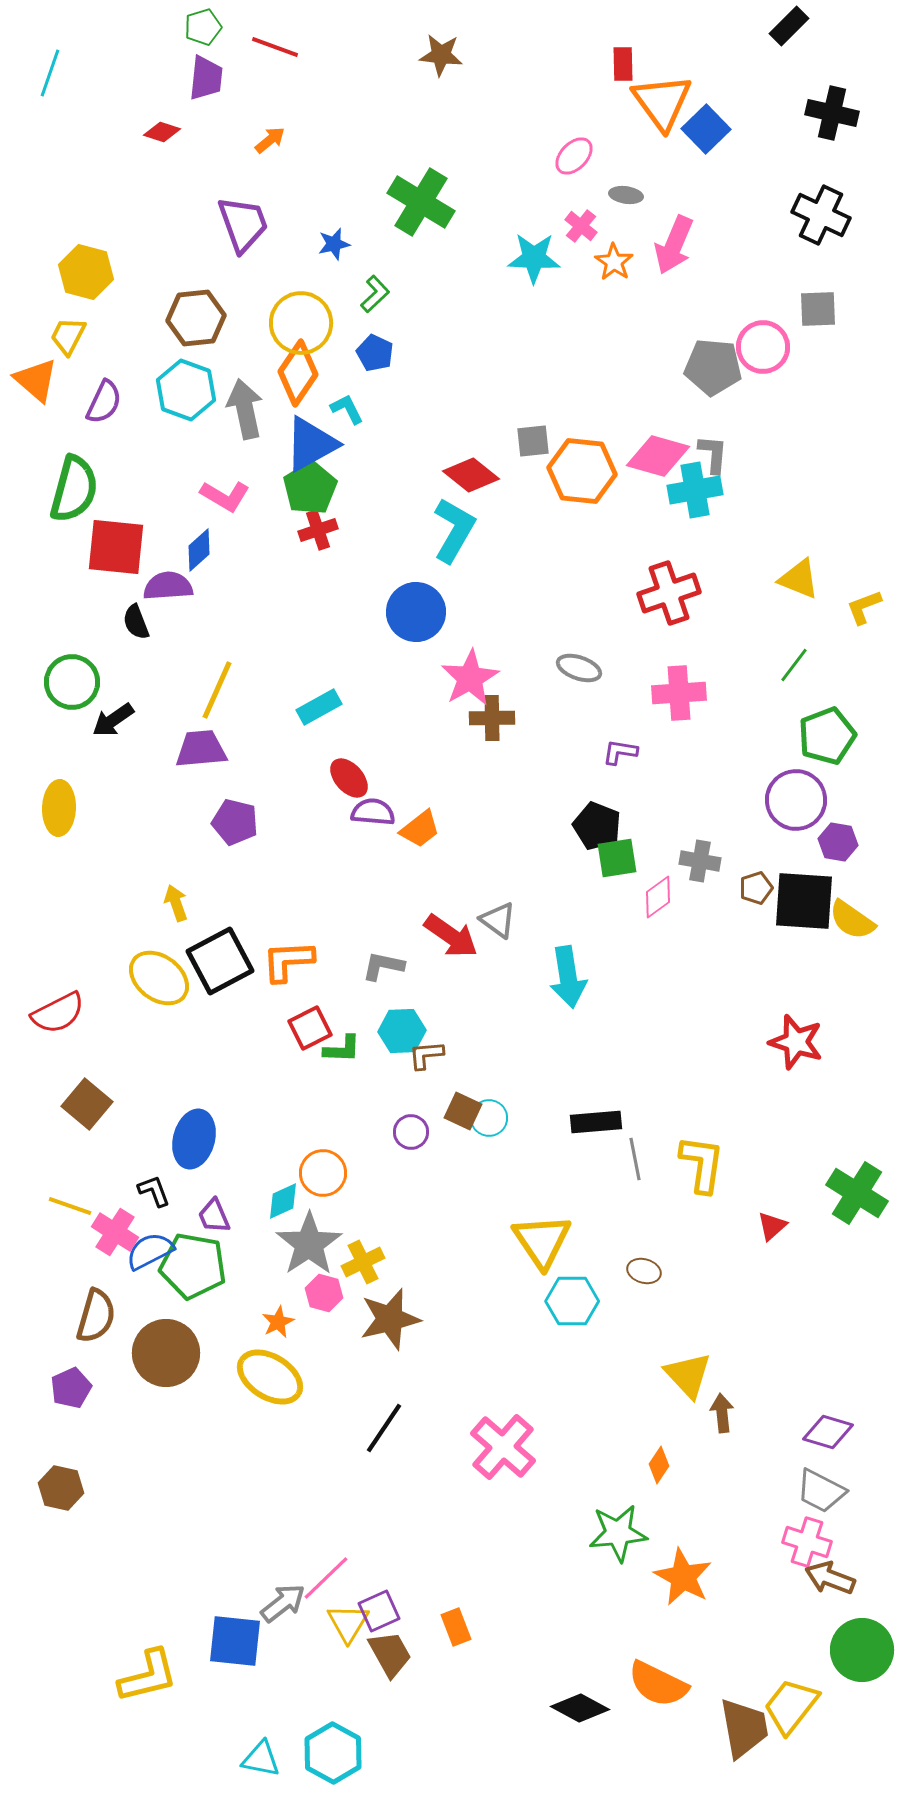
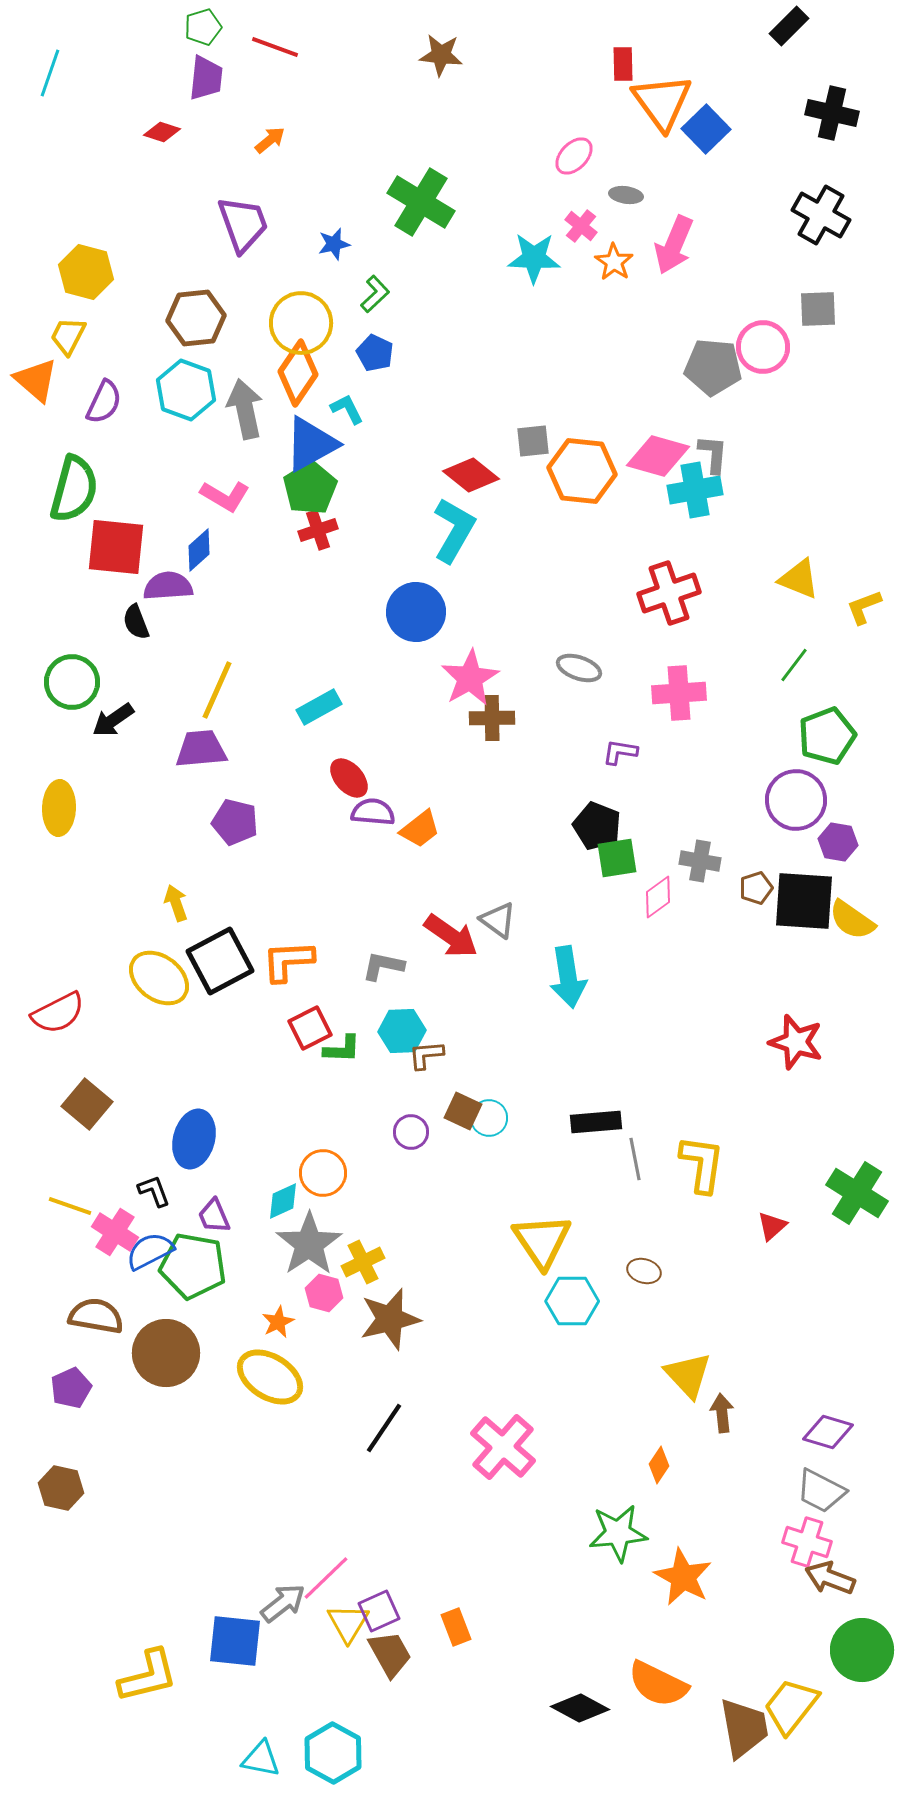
black cross at (821, 215): rotated 4 degrees clockwise
brown semicircle at (96, 1316): rotated 96 degrees counterclockwise
